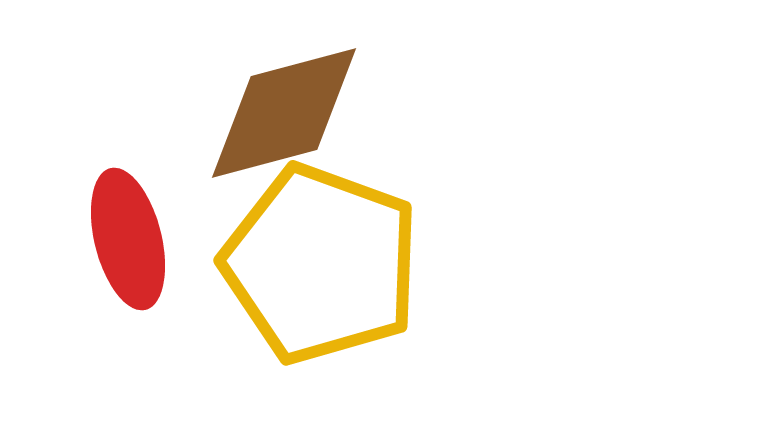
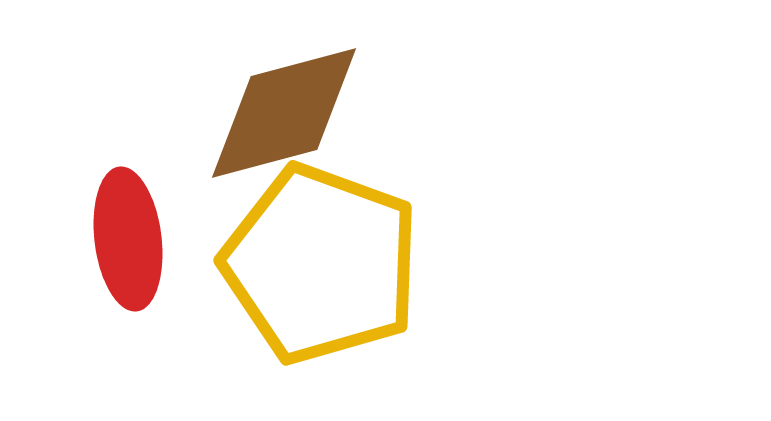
red ellipse: rotated 7 degrees clockwise
